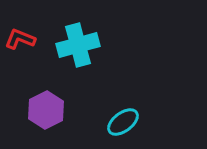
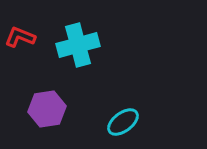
red L-shape: moved 2 px up
purple hexagon: moved 1 px right, 1 px up; rotated 18 degrees clockwise
